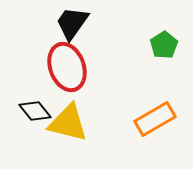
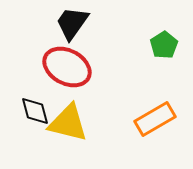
red ellipse: rotated 42 degrees counterclockwise
black diamond: rotated 24 degrees clockwise
